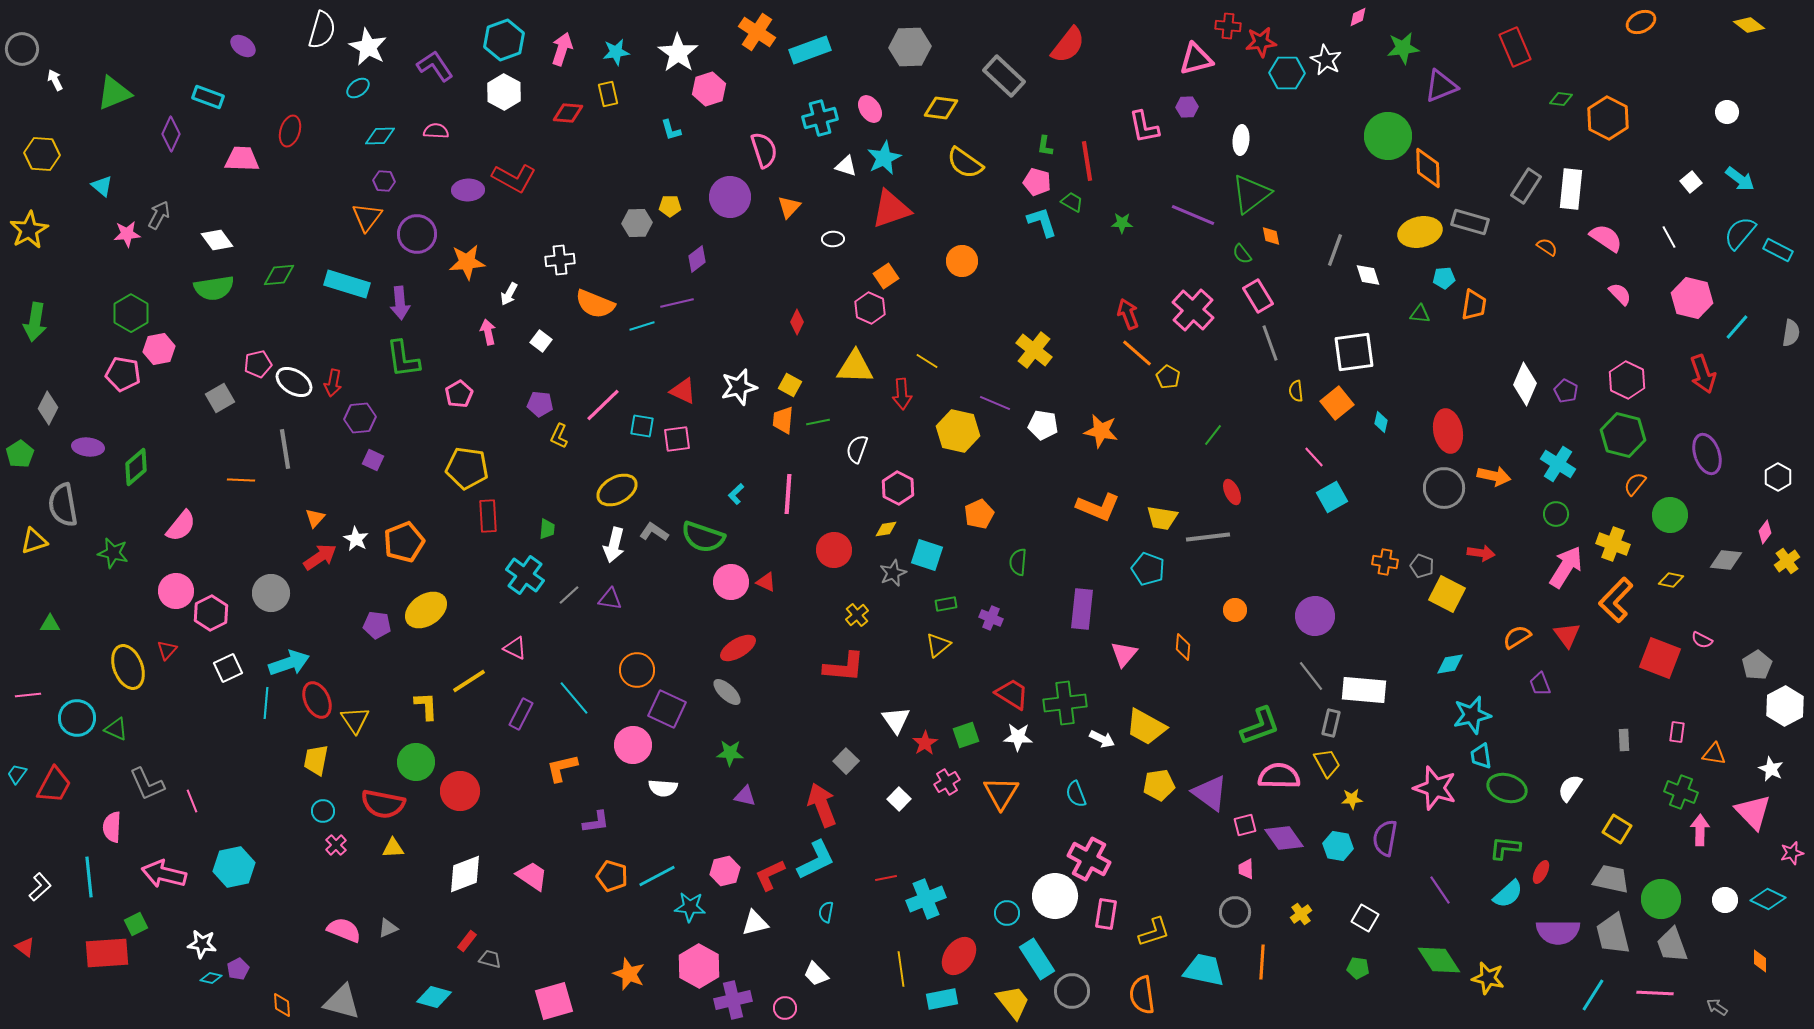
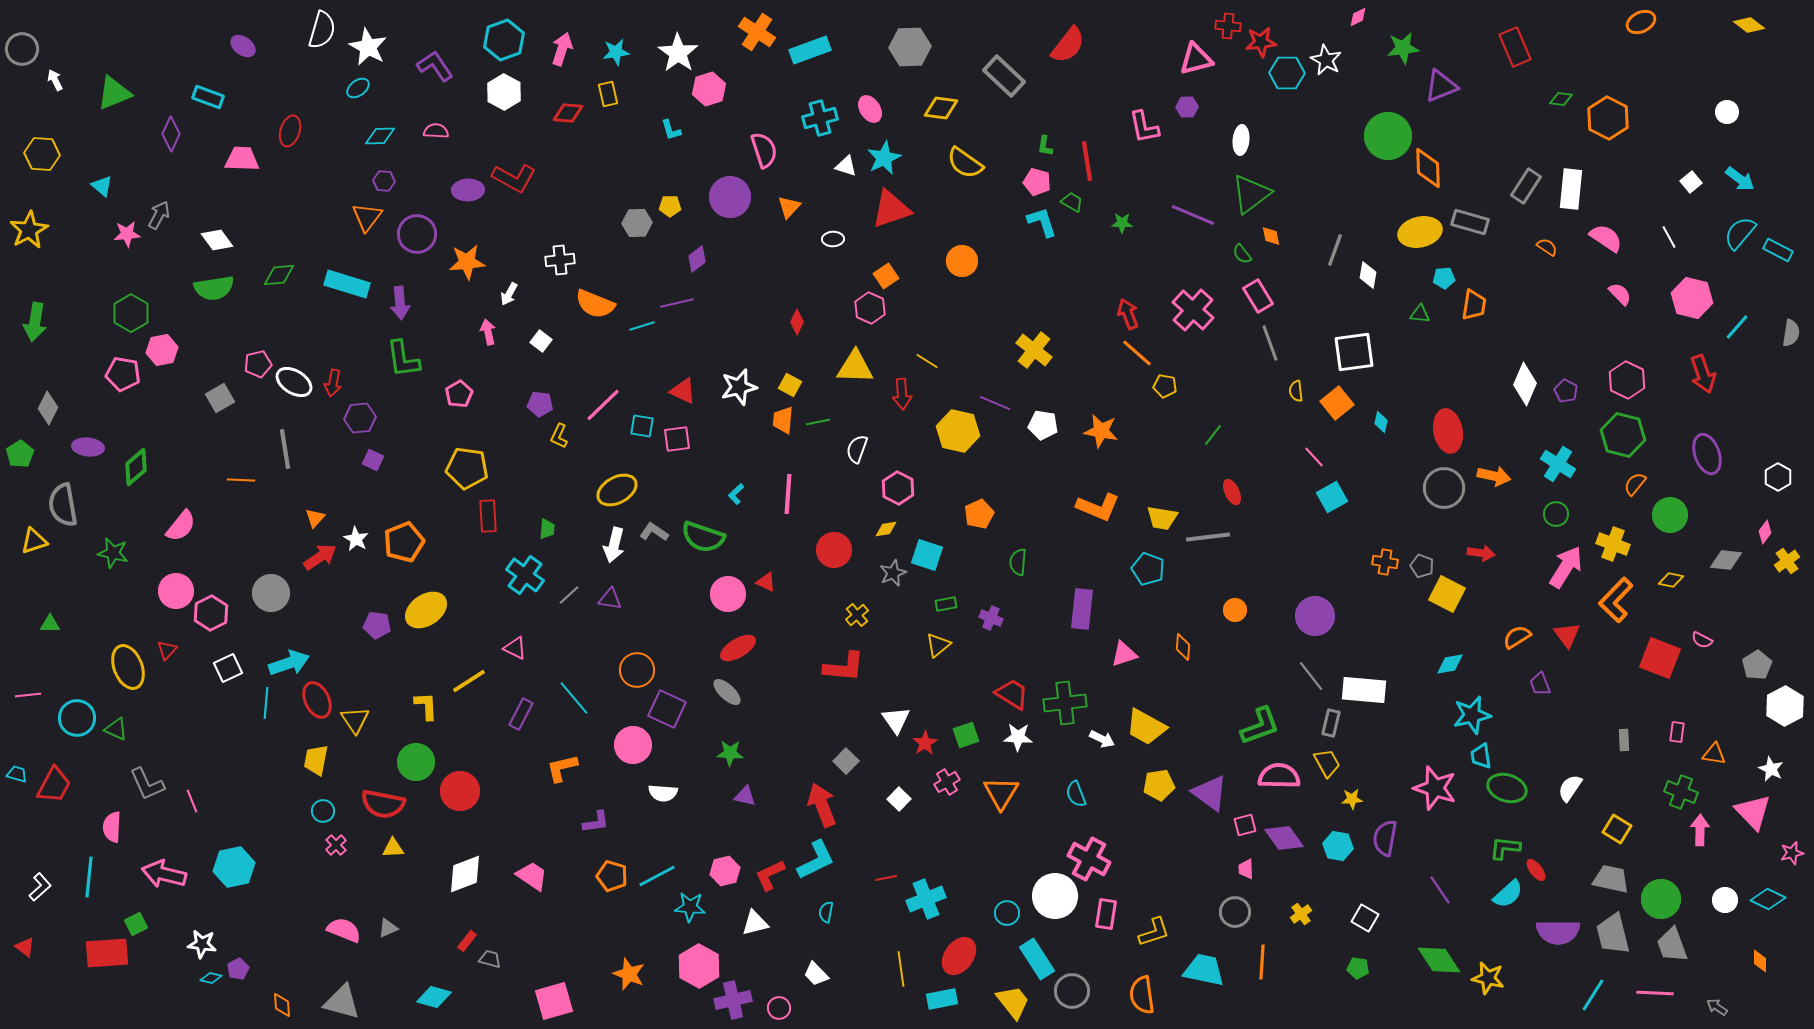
white diamond at (1368, 275): rotated 28 degrees clockwise
pink hexagon at (159, 349): moved 3 px right, 1 px down
yellow pentagon at (1168, 377): moved 3 px left, 9 px down; rotated 20 degrees counterclockwise
pink circle at (731, 582): moved 3 px left, 12 px down
pink triangle at (1124, 654): rotated 32 degrees clockwise
cyan trapezoid at (17, 774): rotated 70 degrees clockwise
white semicircle at (663, 788): moved 5 px down
red ellipse at (1541, 872): moved 5 px left, 2 px up; rotated 65 degrees counterclockwise
cyan line at (89, 877): rotated 12 degrees clockwise
pink circle at (785, 1008): moved 6 px left
